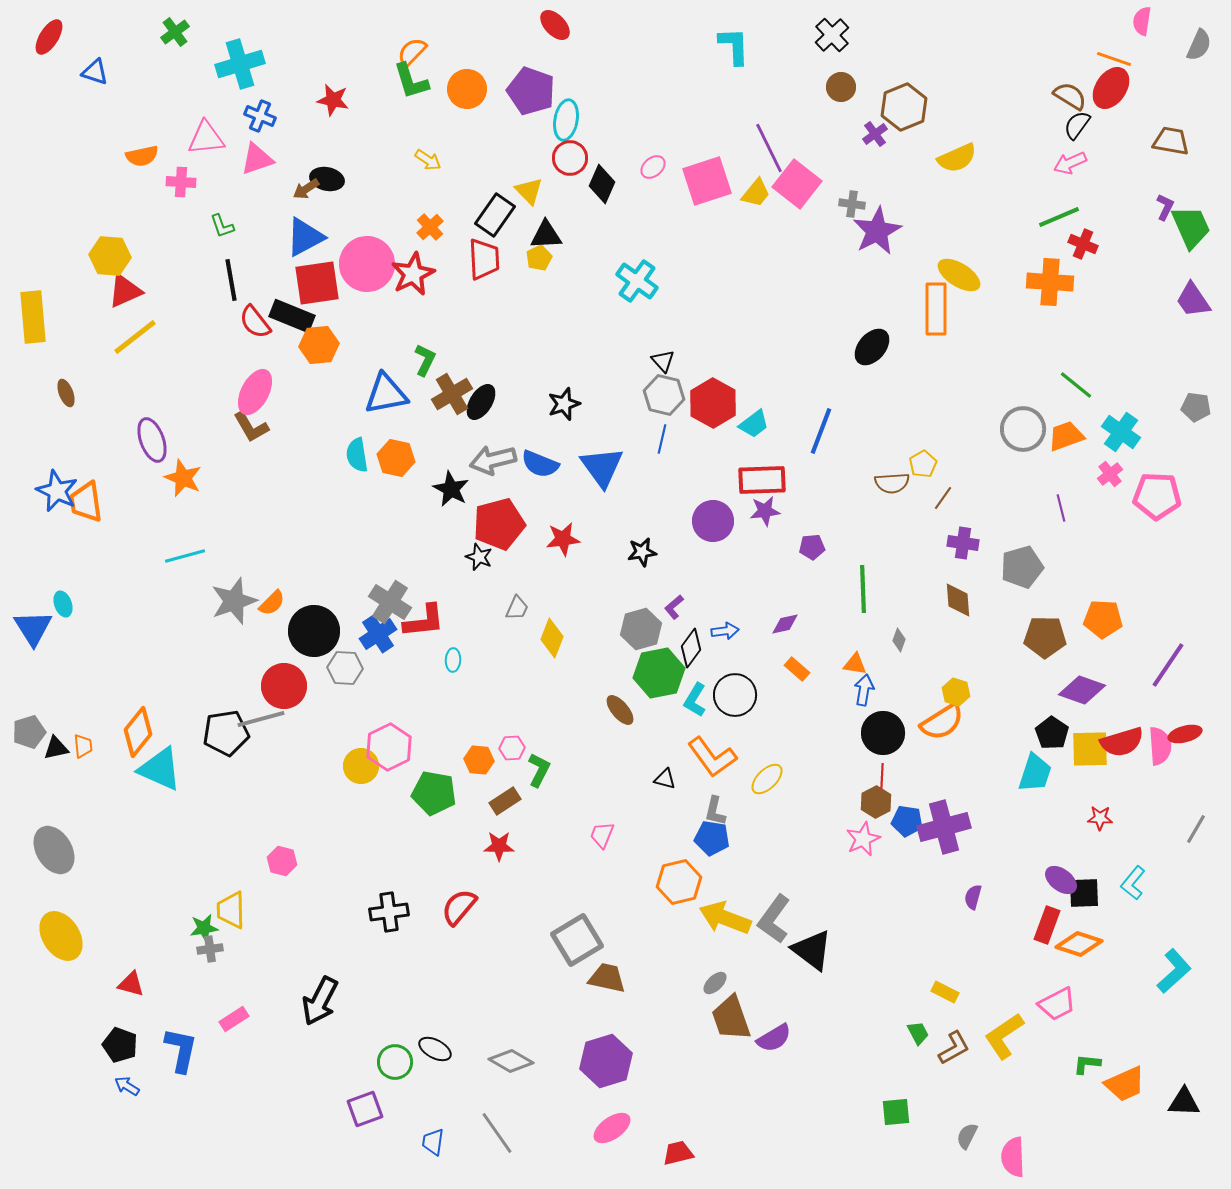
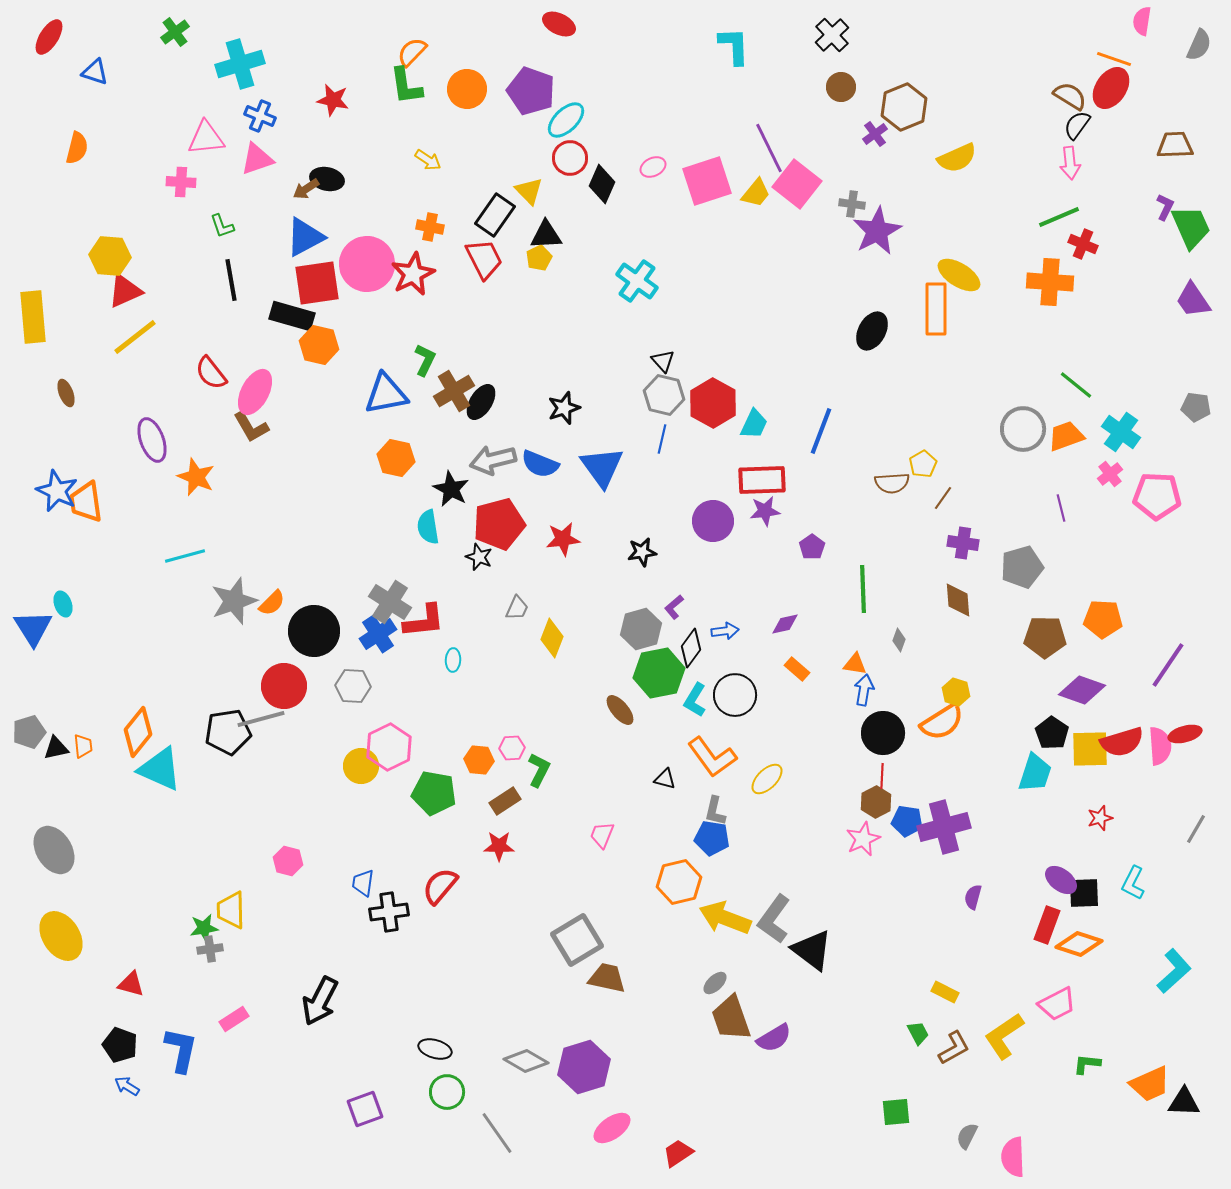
red ellipse at (555, 25): moved 4 px right, 1 px up; rotated 20 degrees counterclockwise
green L-shape at (411, 81): moved 5 px left, 5 px down; rotated 9 degrees clockwise
cyan ellipse at (566, 120): rotated 36 degrees clockwise
brown trapezoid at (1171, 141): moved 4 px right, 4 px down; rotated 12 degrees counterclockwise
orange semicircle at (142, 156): moved 65 px left, 8 px up; rotated 64 degrees counterclockwise
pink arrow at (1070, 163): rotated 72 degrees counterclockwise
pink ellipse at (653, 167): rotated 15 degrees clockwise
orange cross at (430, 227): rotated 36 degrees counterclockwise
red trapezoid at (484, 259): rotated 24 degrees counterclockwise
black rectangle at (292, 316): rotated 6 degrees counterclockwise
red semicircle at (255, 322): moved 44 px left, 51 px down
orange hexagon at (319, 345): rotated 18 degrees clockwise
black ellipse at (872, 347): moved 16 px up; rotated 12 degrees counterclockwise
brown cross at (452, 394): moved 2 px right, 3 px up
black star at (564, 404): moved 4 px down
cyan trapezoid at (754, 424): rotated 28 degrees counterclockwise
cyan semicircle at (357, 455): moved 71 px right, 72 px down
orange star at (183, 478): moved 13 px right, 1 px up
purple pentagon at (812, 547): rotated 30 degrees counterclockwise
gray hexagon at (345, 668): moved 8 px right, 18 px down
black pentagon at (226, 733): moved 2 px right, 1 px up
red star at (1100, 818): rotated 20 degrees counterclockwise
pink hexagon at (282, 861): moved 6 px right
cyan L-shape at (1133, 883): rotated 12 degrees counterclockwise
red semicircle at (459, 907): moved 19 px left, 21 px up
black ellipse at (435, 1049): rotated 12 degrees counterclockwise
gray diamond at (511, 1061): moved 15 px right
purple hexagon at (606, 1061): moved 22 px left, 6 px down
green circle at (395, 1062): moved 52 px right, 30 px down
orange trapezoid at (1125, 1084): moved 25 px right
blue trapezoid at (433, 1142): moved 70 px left, 259 px up
red trapezoid at (678, 1153): rotated 20 degrees counterclockwise
